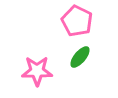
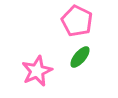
pink star: rotated 24 degrees counterclockwise
